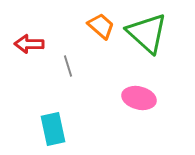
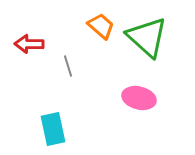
green triangle: moved 4 px down
